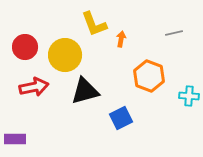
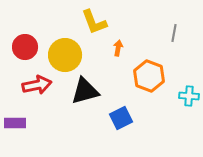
yellow L-shape: moved 2 px up
gray line: rotated 66 degrees counterclockwise
orange arrow: moved 3 px left, 9 px down
red arrow: moved 3 px right, 2 px up
purple rectangle: moved 16 px up
